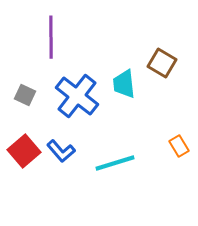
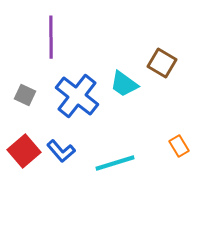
cyan trapezoid: rotated 48 degrees counterclockwise
